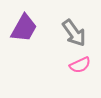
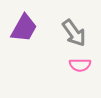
pink semicircle: rotated 25 degrees clockwise
